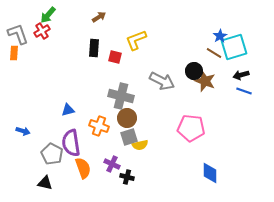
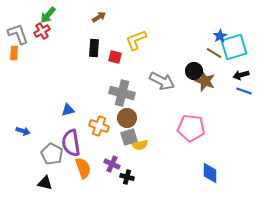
gray cross: moved 1 px right, 3 px up
